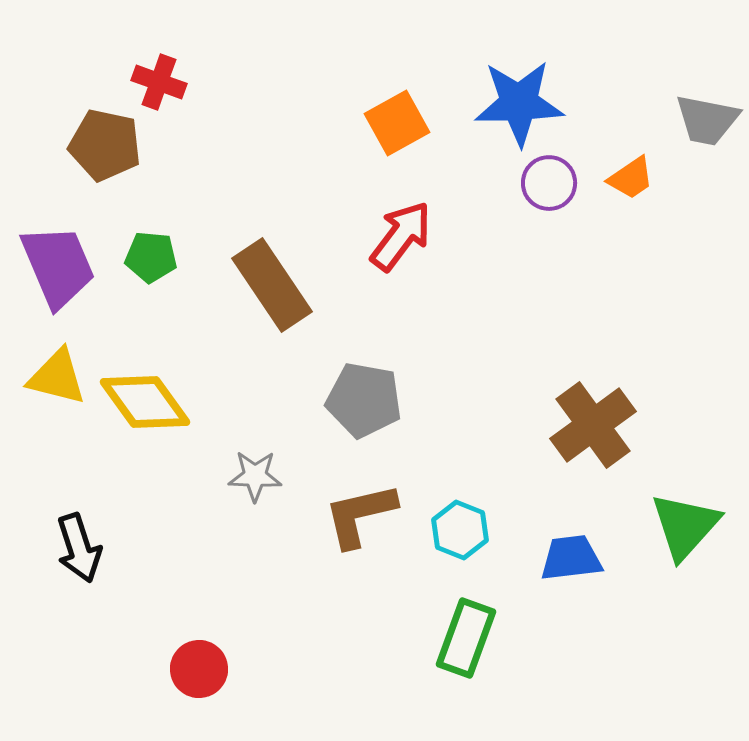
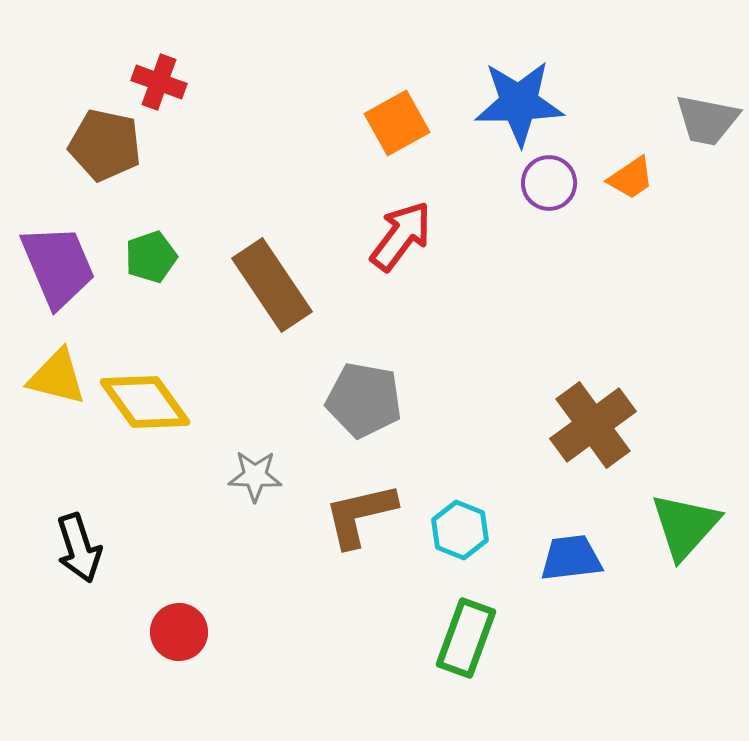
green pentagon: rotated 24 degrees counterclockwise
red circle: moved 20 px left, 37 px up
